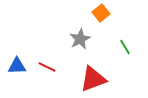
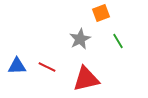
orange square: rotated 18 degrees clockwise
green line: moved 7 px left, 6 px up
red triangle: moved 7 px left; rotated 8 degrees clockwise
